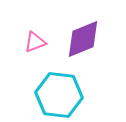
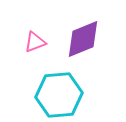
cyan hexagon: rotated 12 degrees counterclockwise
